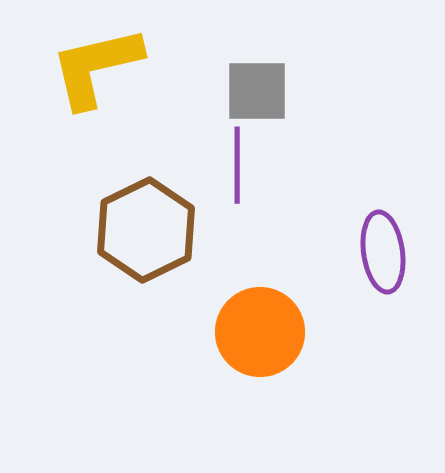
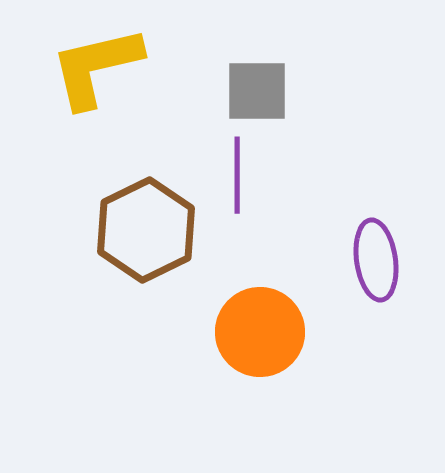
purple line: moved 10 px down
purple ellipse: moved 7 px left, 8 px down
